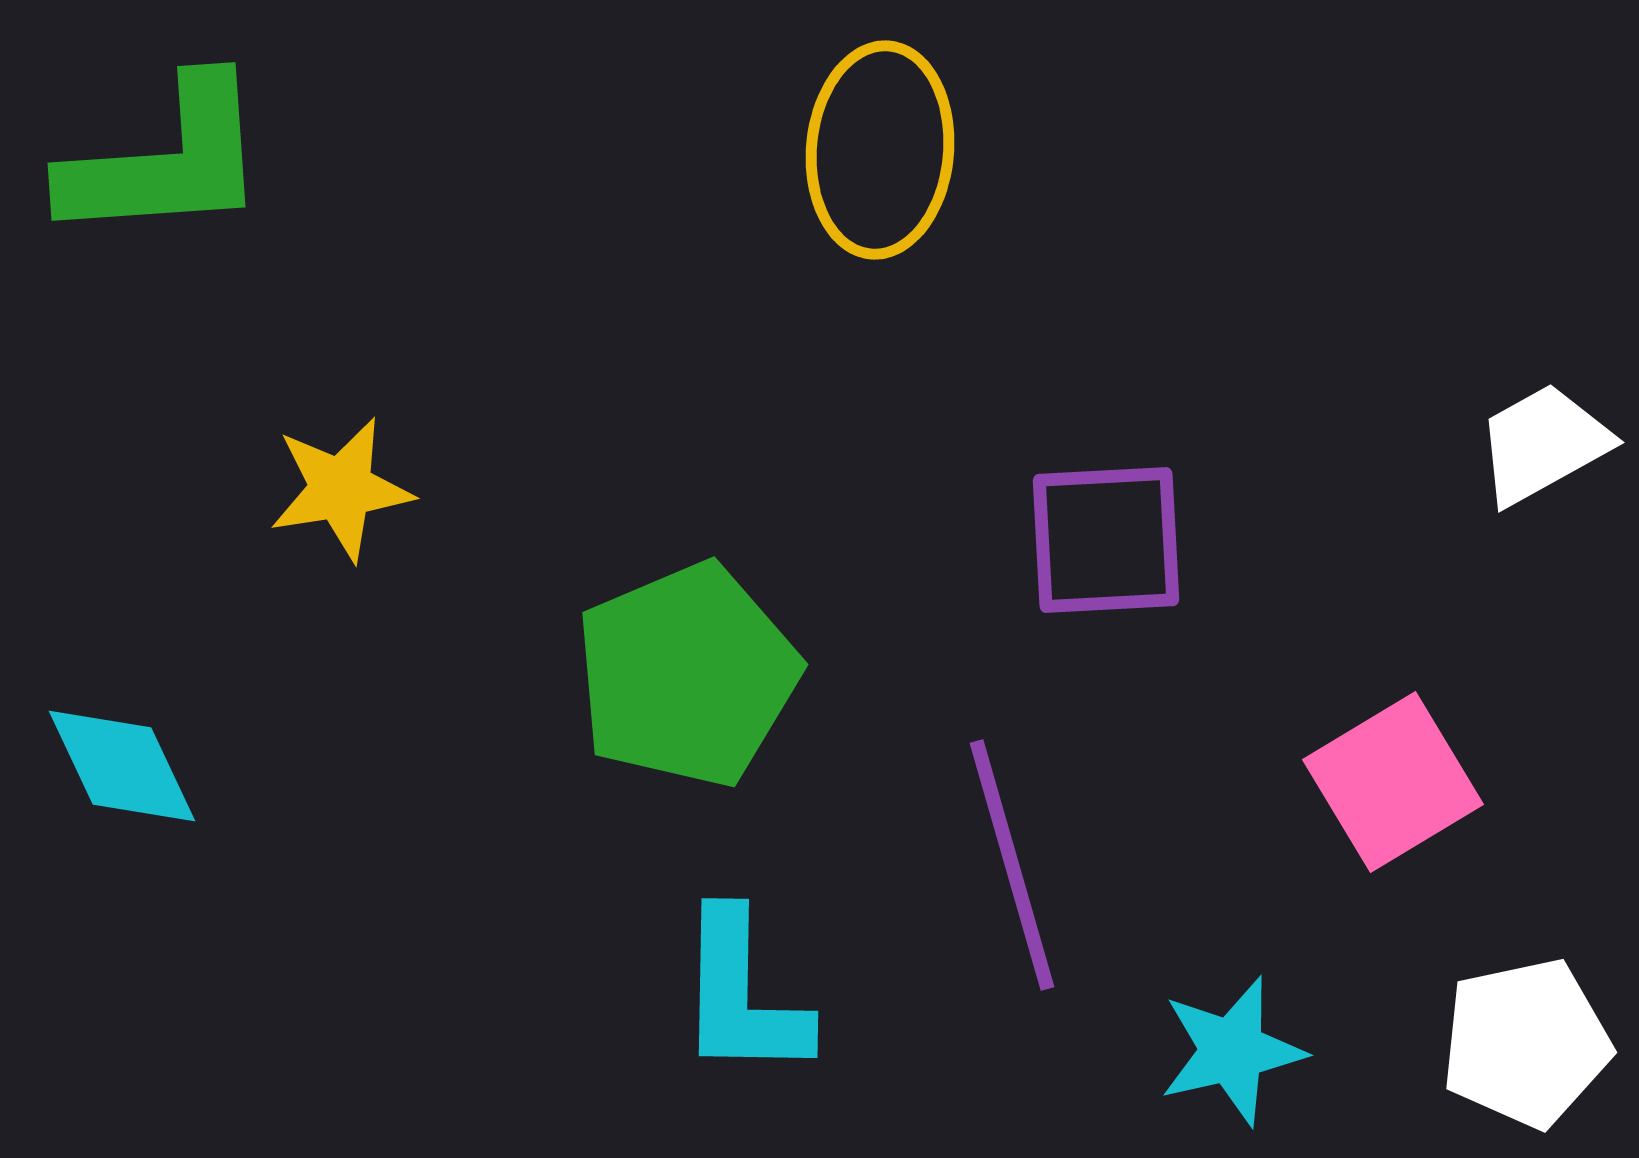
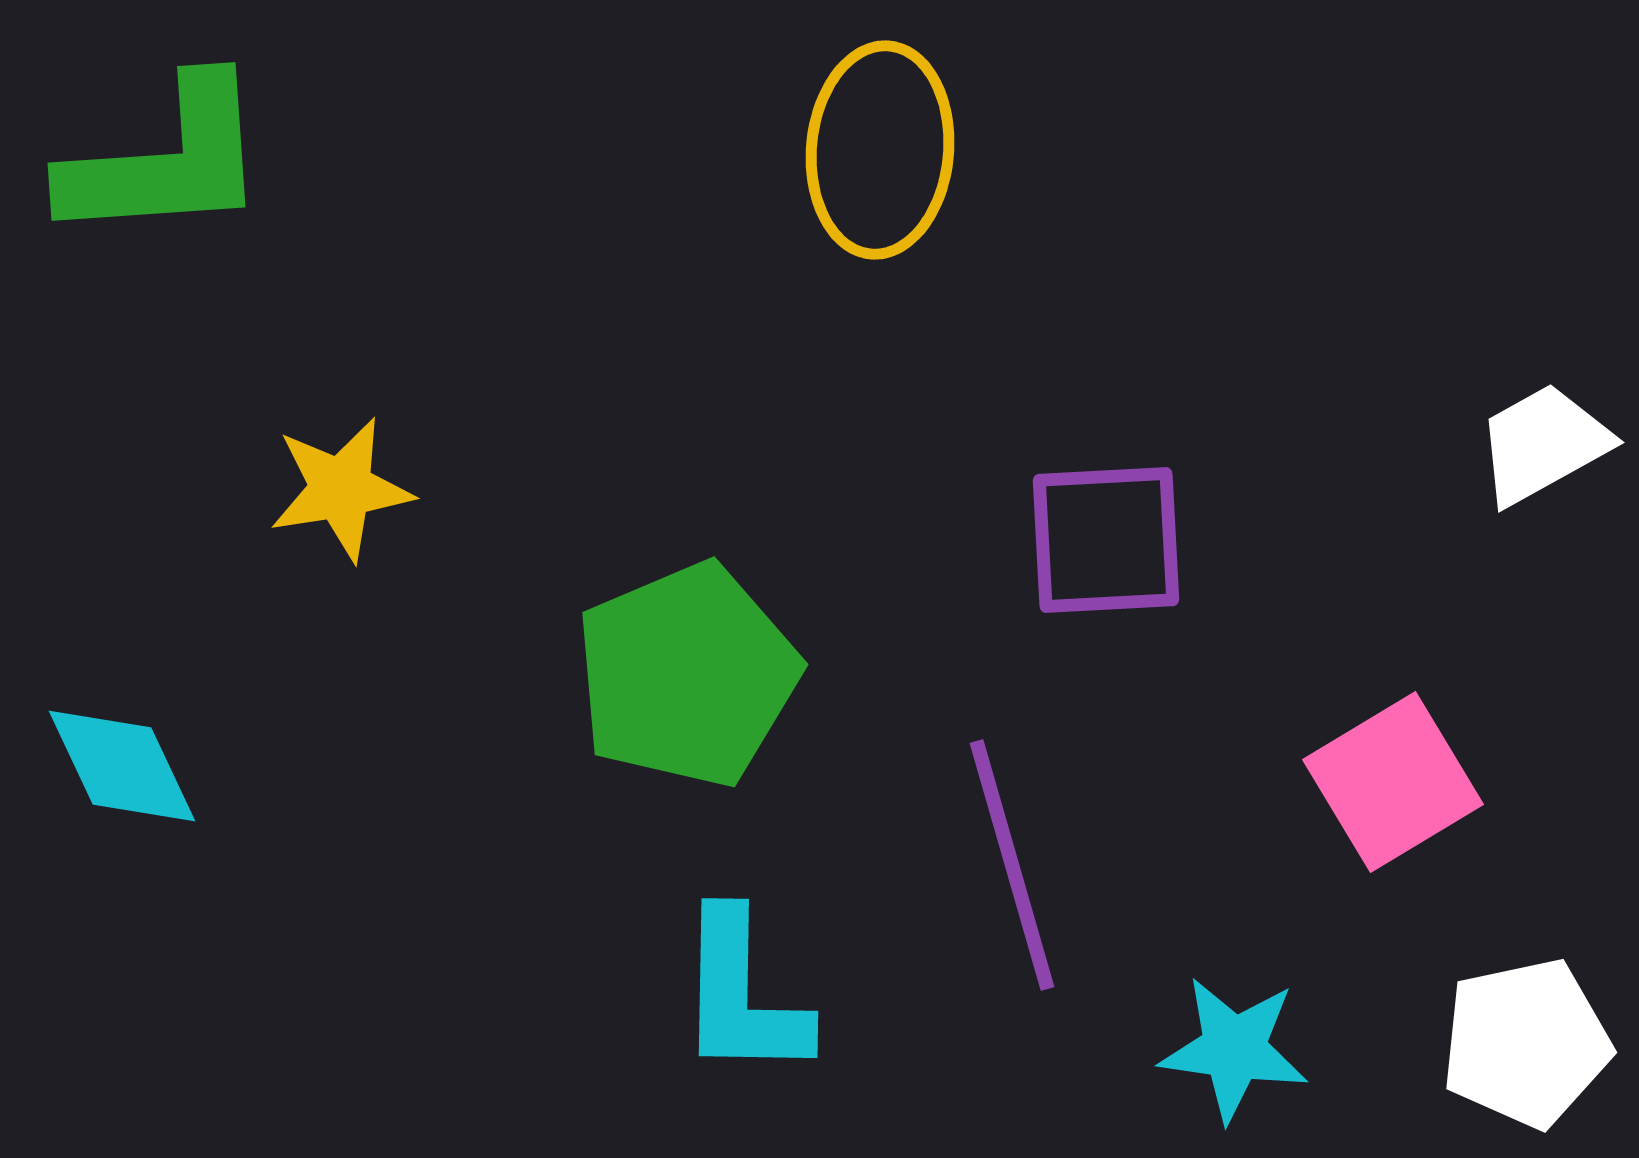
cyan star: moved 2 px right, 2 px up; rotated 21 degrees clockwise
